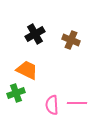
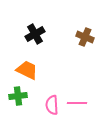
brown cross: moved 14 px right, 3 px up
green cross: moved 2 px right, 3 px down; rotated 12 degrees clockwise
